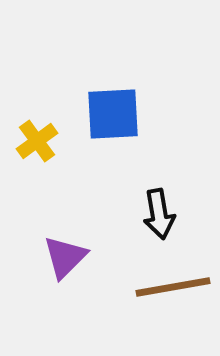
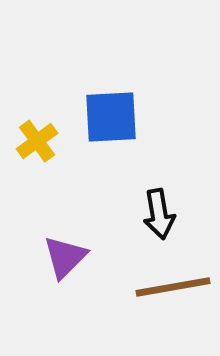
blue square: moved 2 px left, 3 px down
